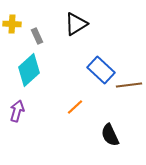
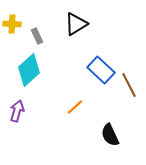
brown line: rotated 70 degrees clockwise
